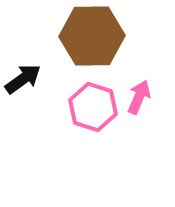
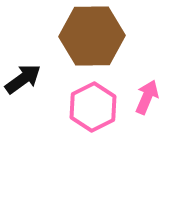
pink arrow: moved 8 px right
pink hexagon: rotated 15 degrees clockwise
